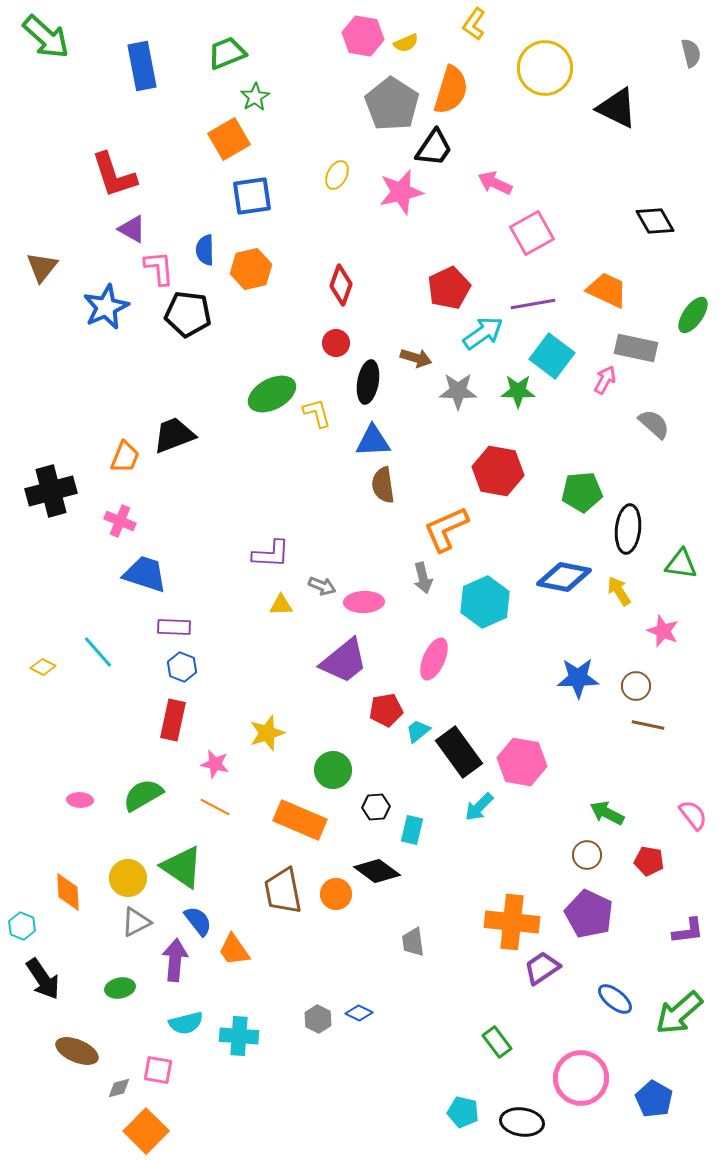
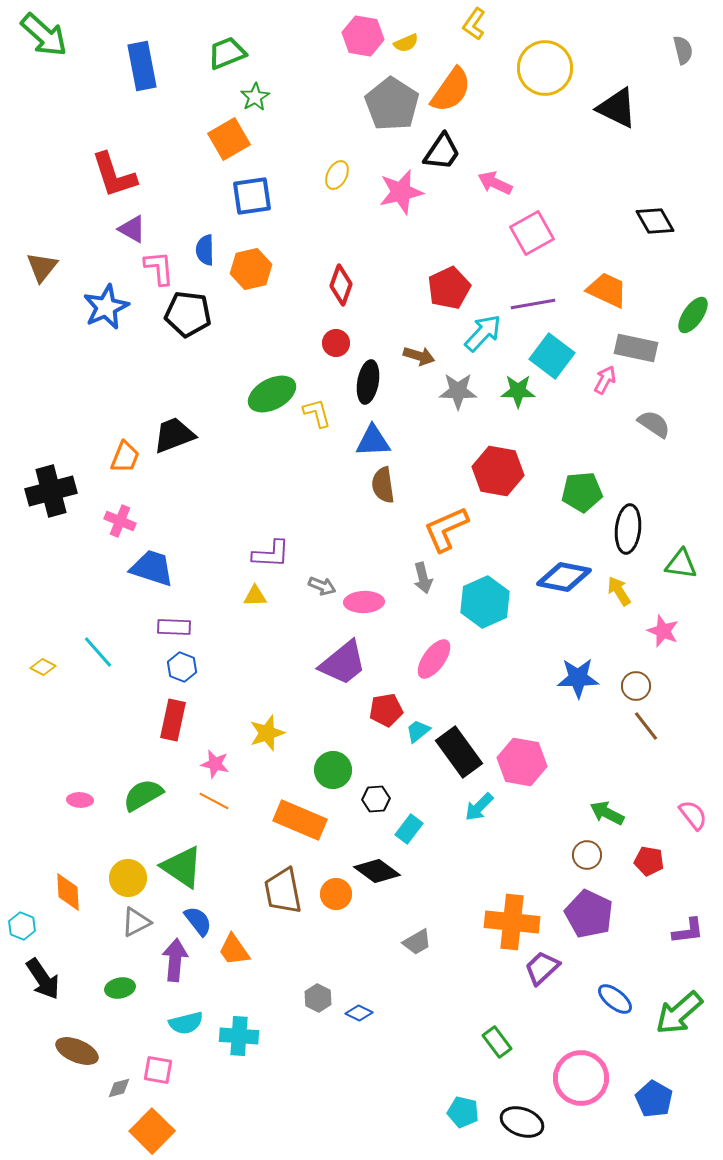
green arrow at (46, 37): moved 2 px left, 2 px up
gray semicircle at (691, 53): moved 8 px left, 3 px up
orange semicircle at (451, 90): rotated 18 degrees clockwise
black trapezoid at (434, 148): moved 8 px right, 4 px down
cyan arrow at (483, 333): rotated 12 degrees counterclockwise
brown arrow at (416, 358): moved 3 px right, 2 px up
gray semicircle at (654, 424): rotated 8 degrees counterclockwise
blue trapezoid at (145, 574): moved 7 px right, 6 px up
yellow triangle at (281, 605): moved 26 px left, 9 px up
pink ellipse at (434, 659): rotated 12 degrees clockwise
purple trapezoid at (344, 661): moved 1 px left, 2 px down
brown line at (648, 725): moved 2 px left, 1 px down; rotated 40 degrees clockwise
orange line at (215, 807): moved 1 px left, 6 px up
black hexagon at (376, 807): moved 8 px up
cyan rectangle at (412, 830): moved 3 px left, 1 px up; rotated 24 degrees clockwise
gray trapezoid at (413, 942): moved 4 px right; rotated 112 degrees counterclockwise
purple trapezoid at (542, 968): rotated 9 degrees counterclockwise
gray hexagon at (318, 1019): moved 21 px up
black ellipse at (522, 1122): rotated 12 degrees clockwise
orange square at (146, 1131): moved 6 px right
